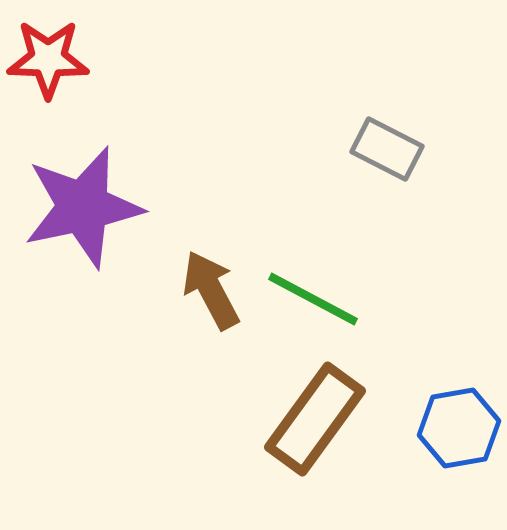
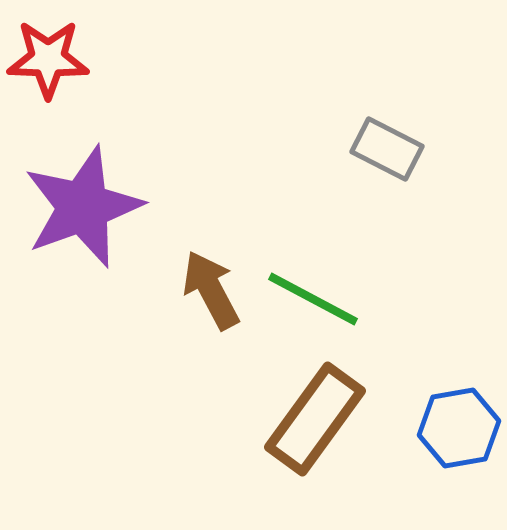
purple star: rotated 8 degrees counterclockwise
